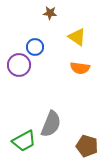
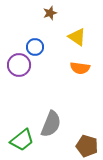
brown star: rotated 24 degrees counterclockwise
green trapezoid: moved 2 px left, 1 px up; rotated 10 degrees counterclockwise
